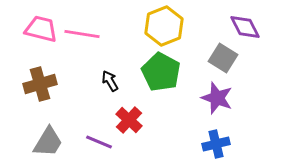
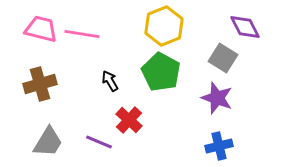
blue cross: moved 3 px right, 2 px down
